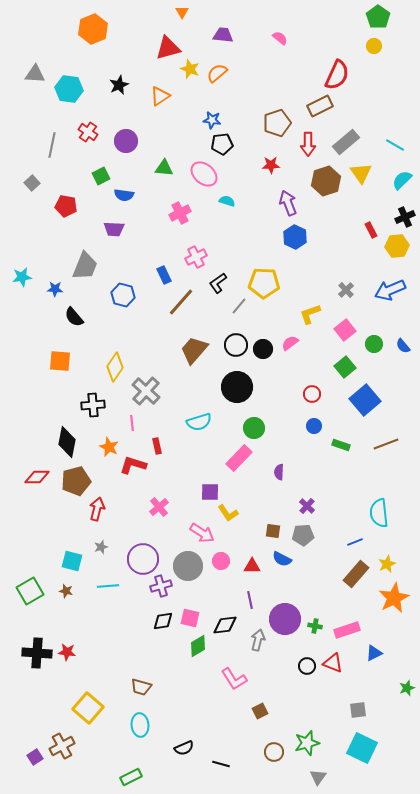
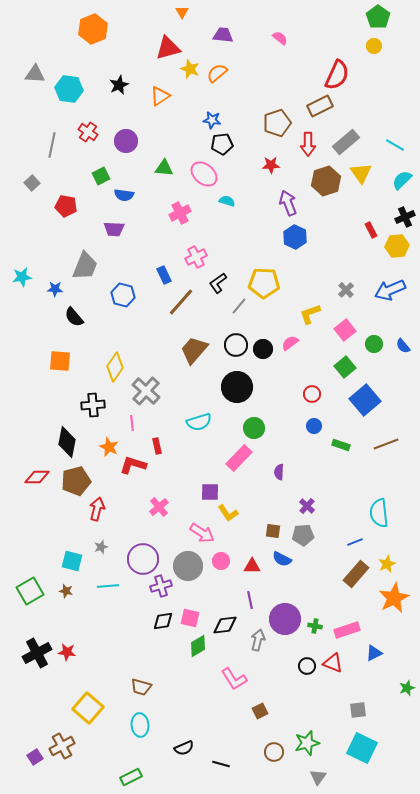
black cross at (37, 653): rotated 32 degrees counterclockwise
